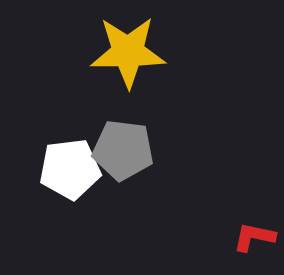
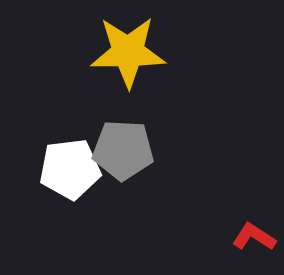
gray pentagon: rotated 4 degrees counterclockwise
red L-shape: rotated 21 degrees clockwise
